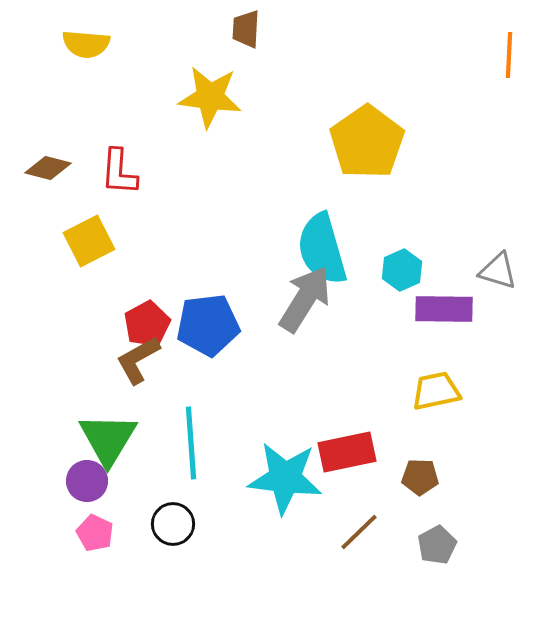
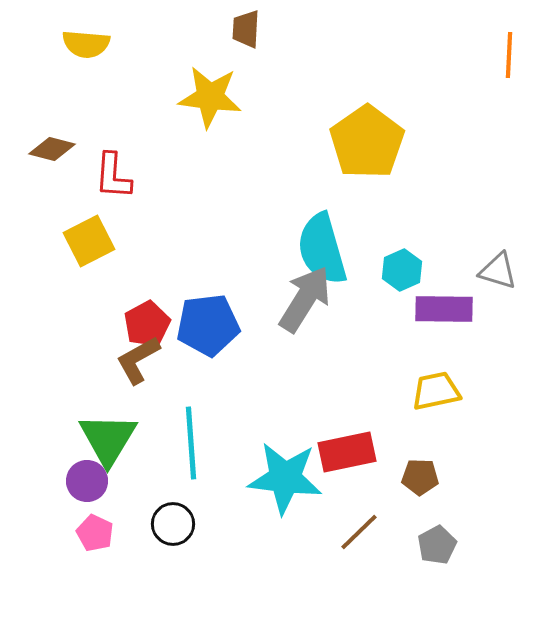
brown diamond: moved 4 px right, 19 px up
red L-shape: moved 6 px left, 4 px down
